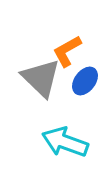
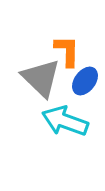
orange L-shape: rotated 120 degrees clockwise
cyan arrow: moved 21 px up
